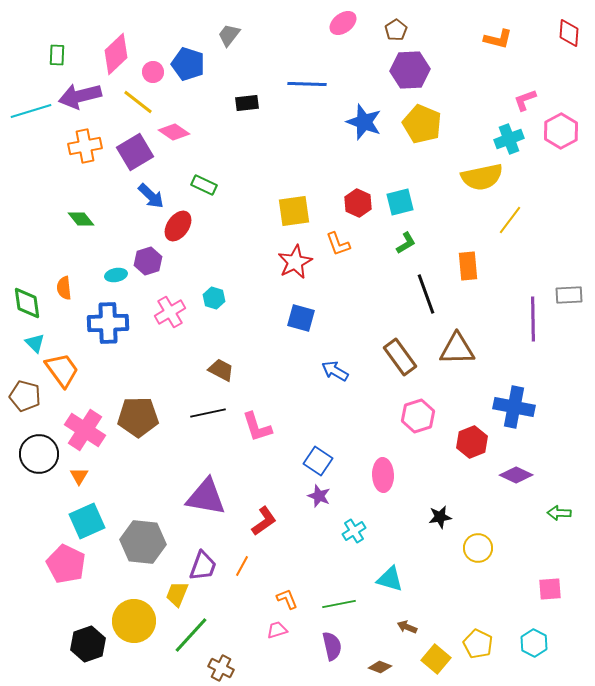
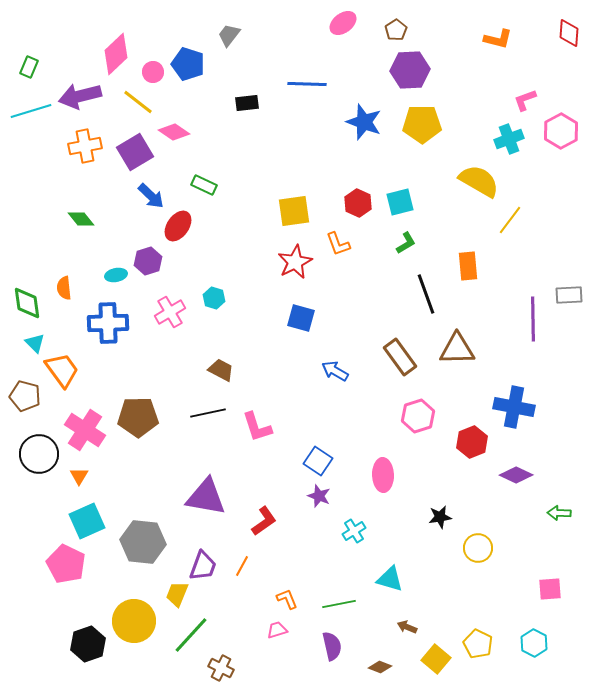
green rectangle at (57, 55): moved 28 px left, 12 px down; rotated 20 degrees clockwise
yellow pentagon at (422, 124): rotated 24 degrees counterclockwise
yellow semicircle at (482, 177): moved 3 px left, 4 px down; rotated 138 degrees counterclockwise
